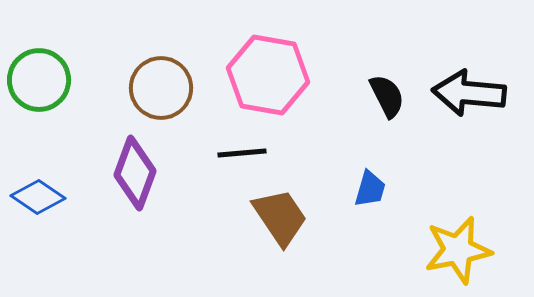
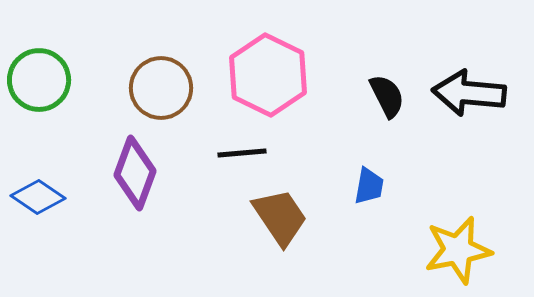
pink hexagon: rotated 16 degrees clockwise
blue trapezoid: moved 1 px left, 3 px up; rotated 6 degrees counterclockwise
